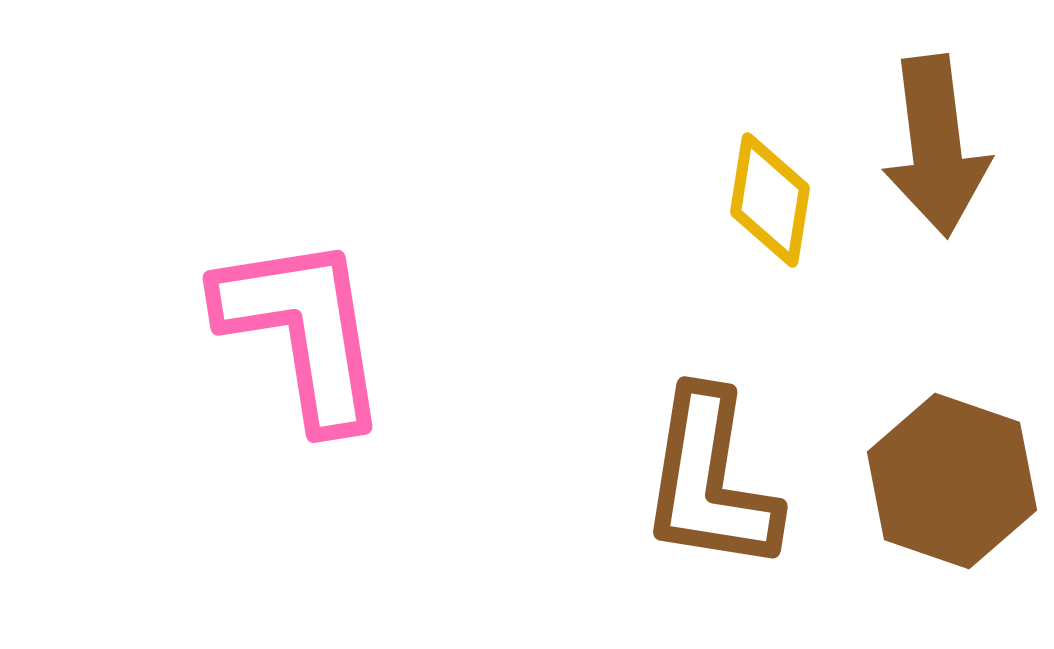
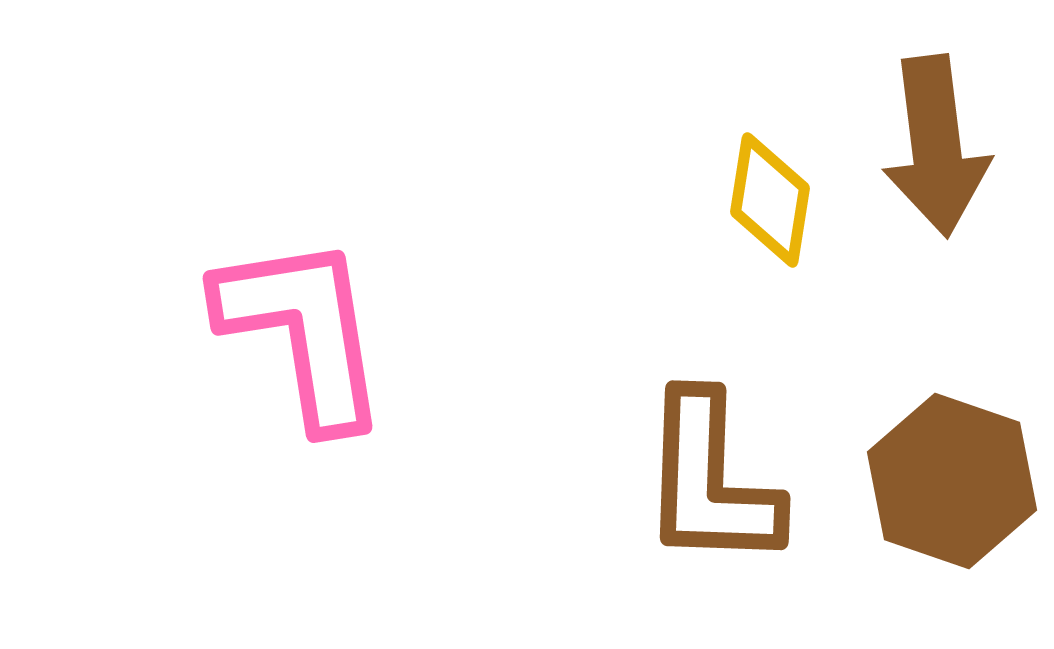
brown L-shape: rotated 7 degrees counterclockwise
